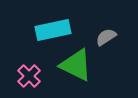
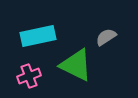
cyan rectangle: moved 15 px left, 6 px down
pink cross: rotated 25 degrees clockwise
